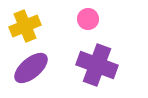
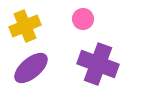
pink circle: moved 5 px left
purple cross: moved 1 px right, 1 px up
